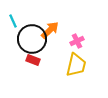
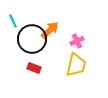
red rectangle: moved 1 px right, 8 px down
